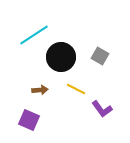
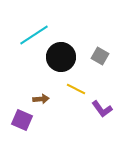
brown arrow: moved 1 px right, 9 px down
purple square: moved 7 px left
